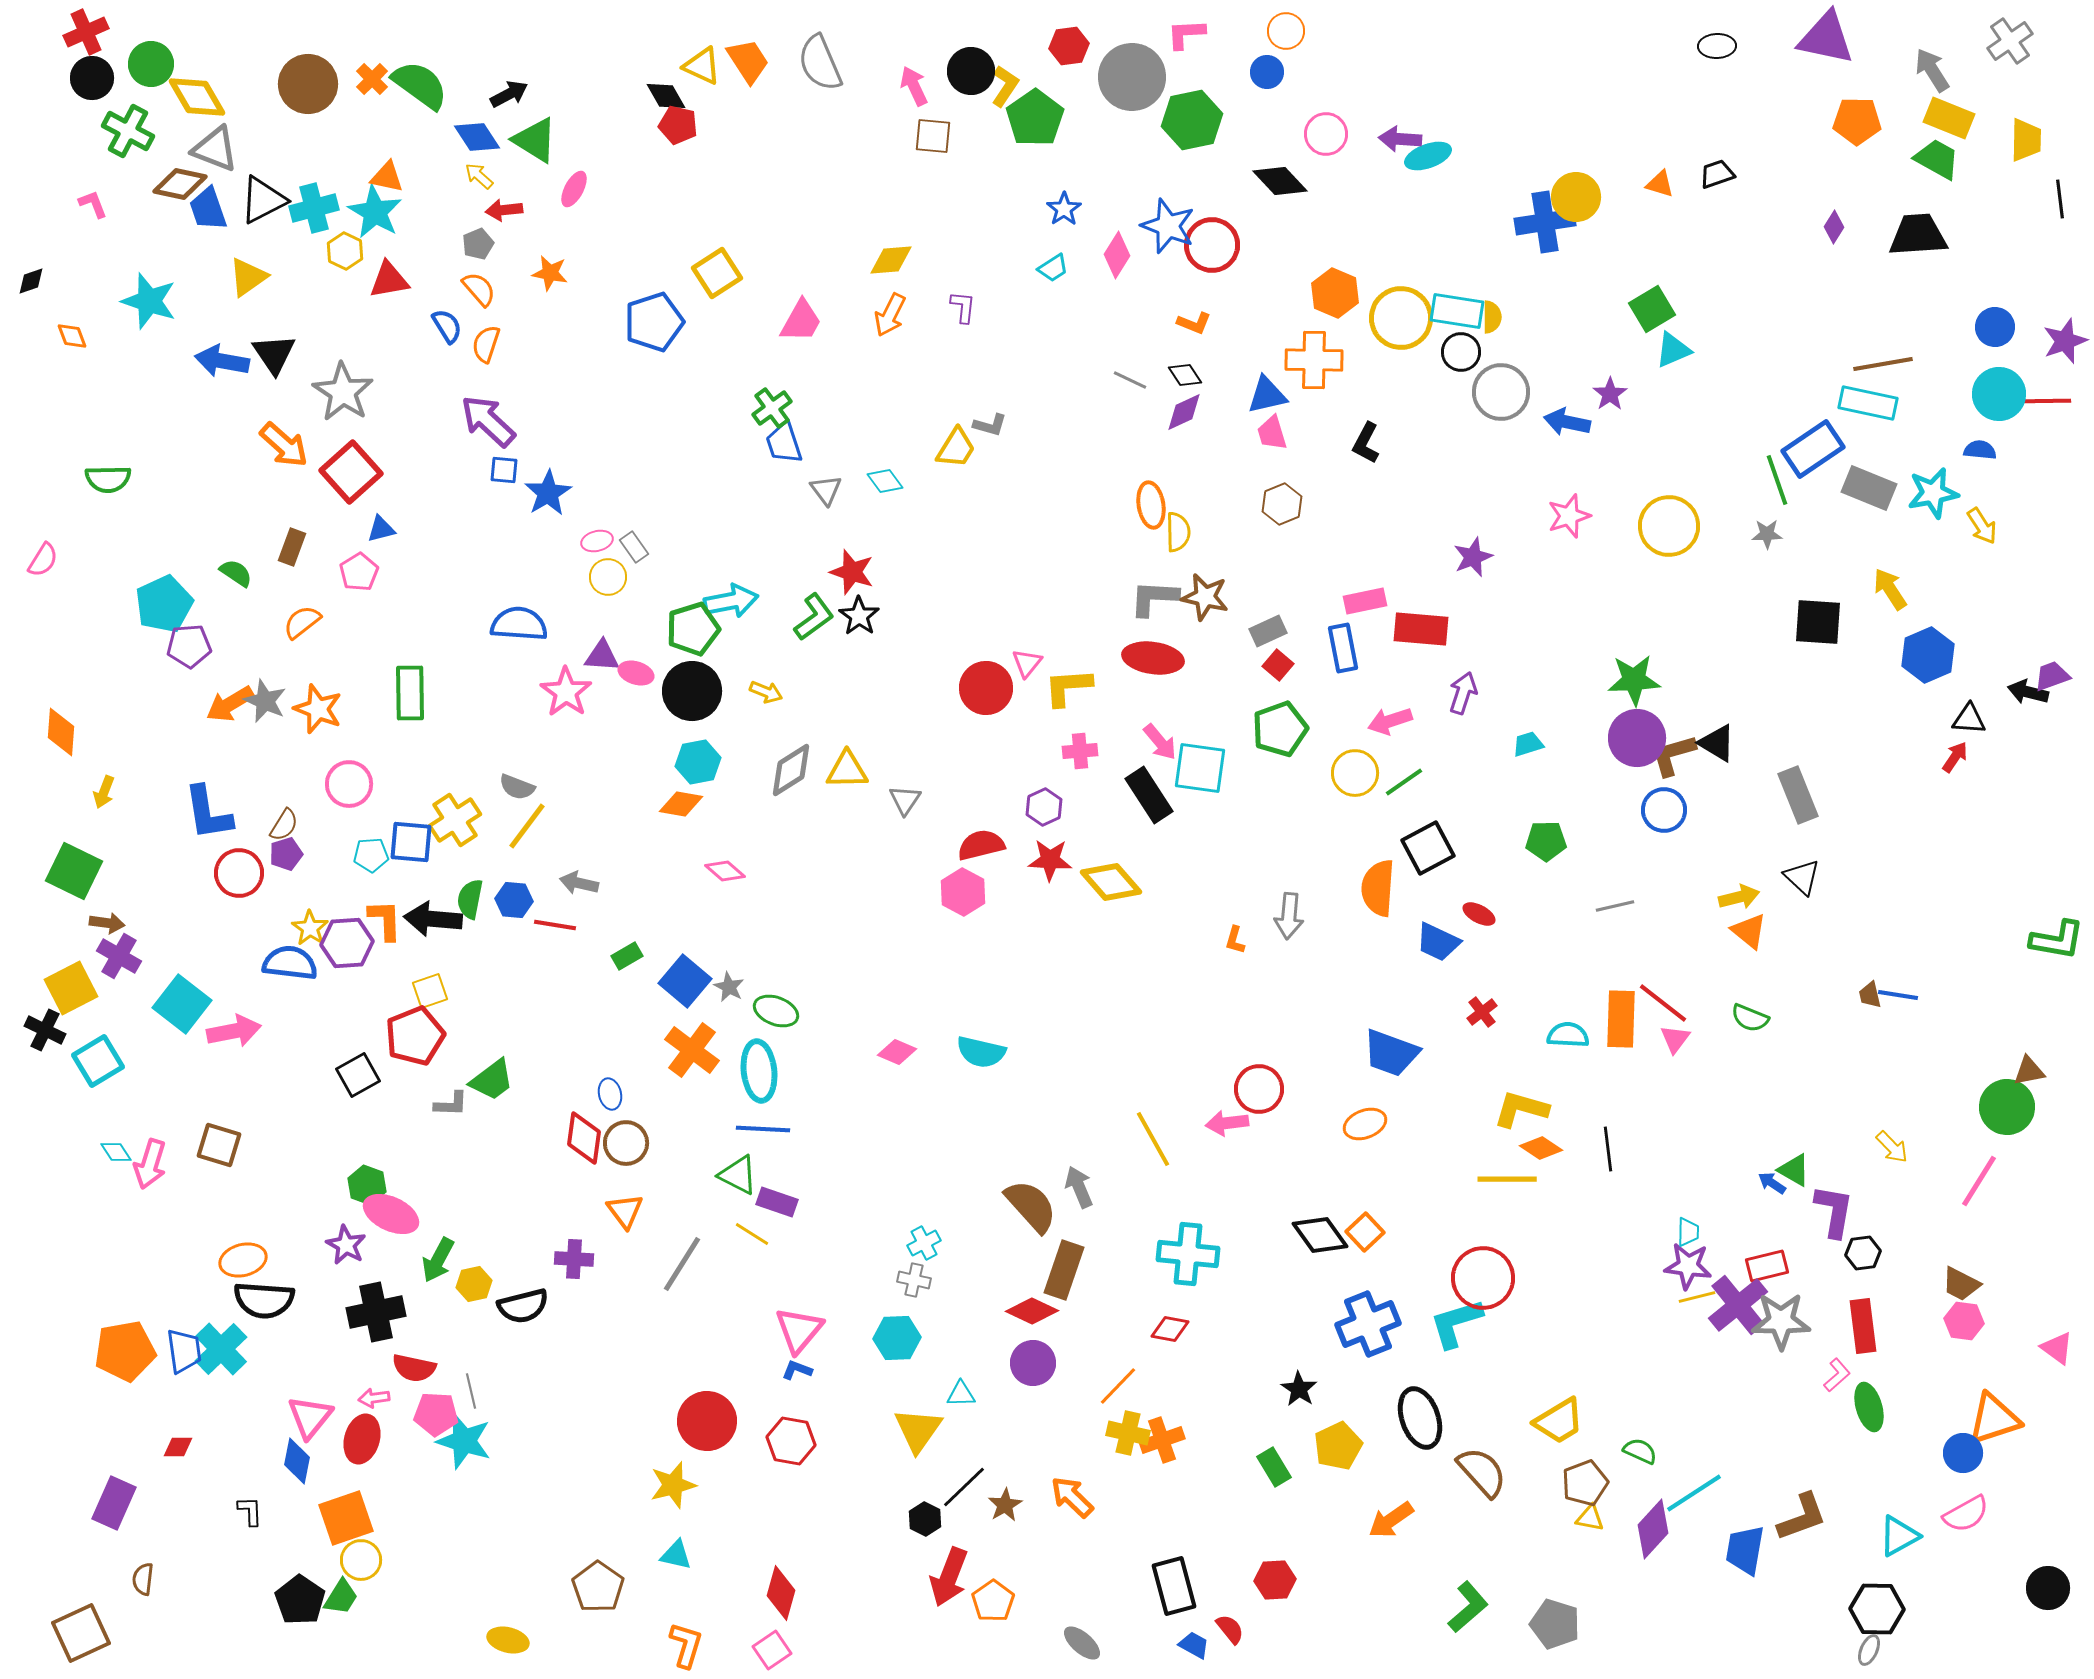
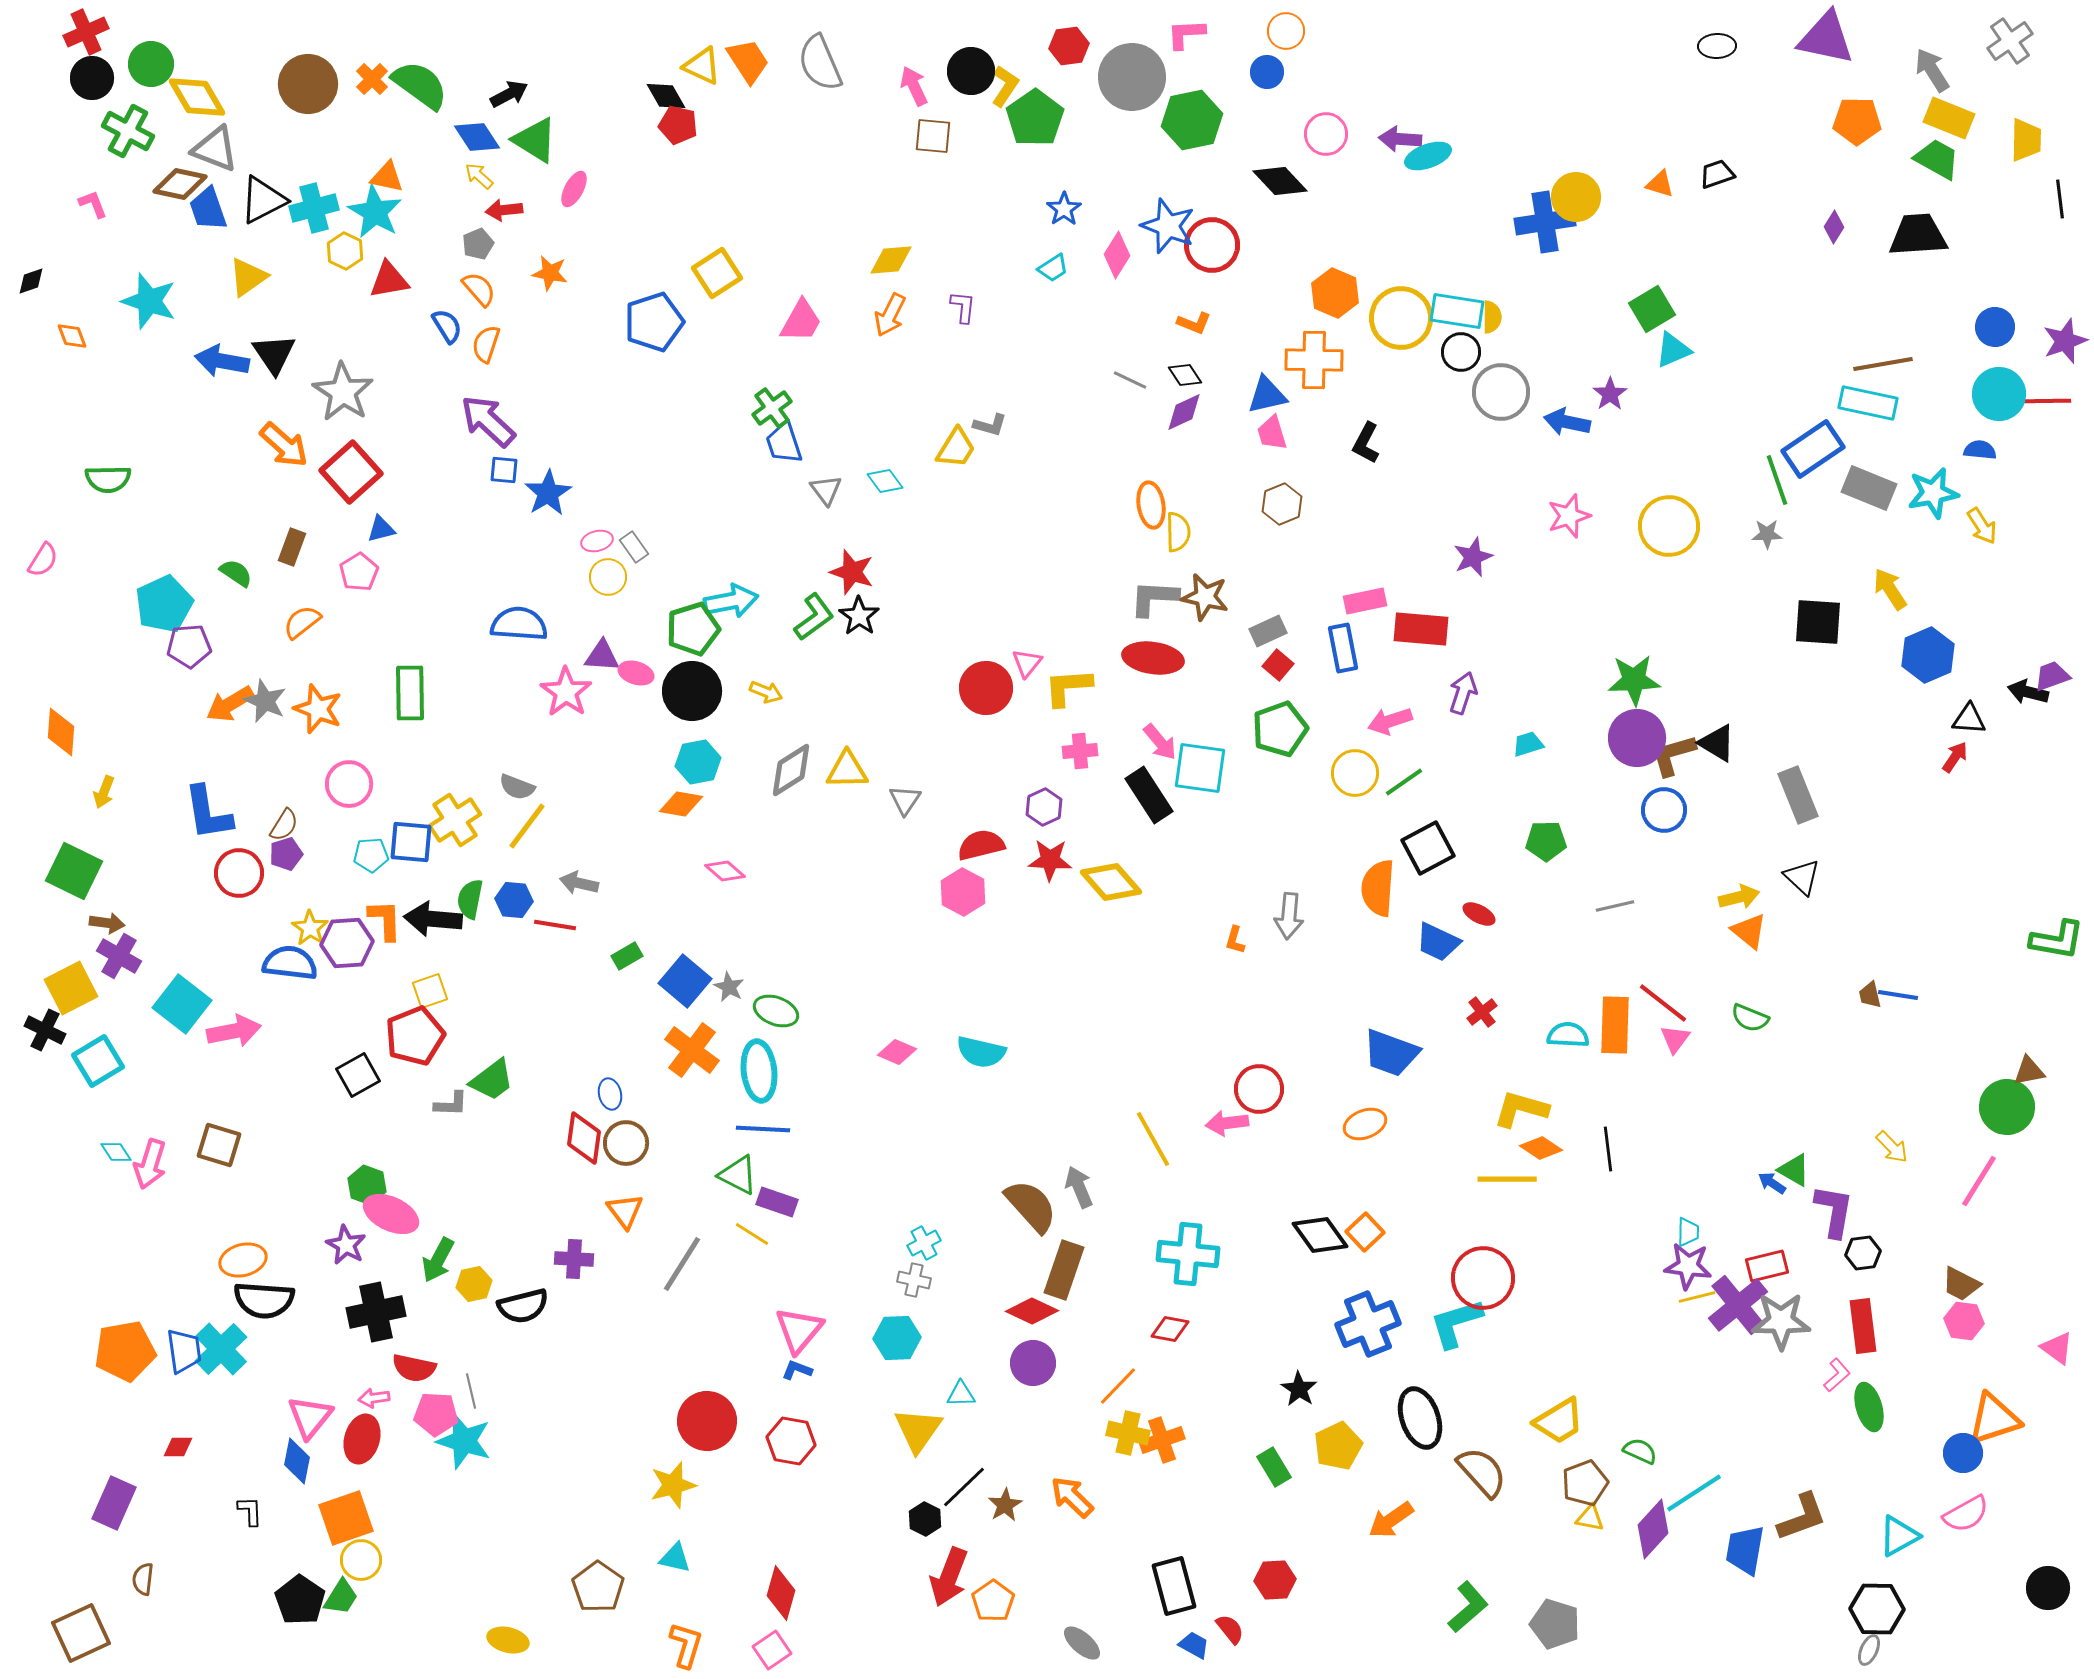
orange rectangle at (1621, 1019): moved 6 px left, 6 px down
cyan triangle at (676, 1555): moved 1 px left, 3 px down
